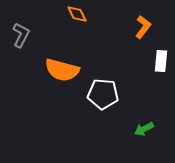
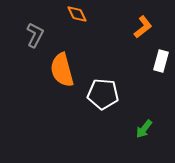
orange L-shape: rotated 15 degrees clockwise
gray L-shape: moved 14 px right
white rectangle: rotated 10 degrees clockwise
orange semicircle: rotated 60 degrees clockwise
green arrow: rotated 24 degrees counterclockwise
